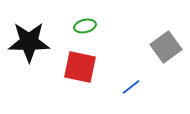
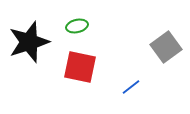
green ellipse: moved 8 px left
black star: rotated 18 degrees counterclockwise
